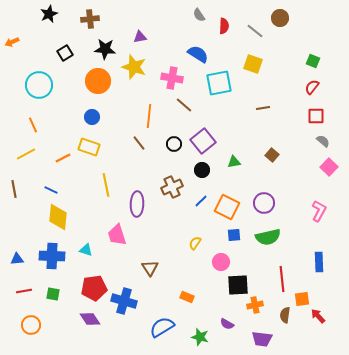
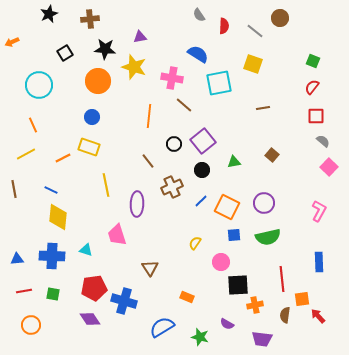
brown line at (139, 143): moved 9 px right, 18 px down
